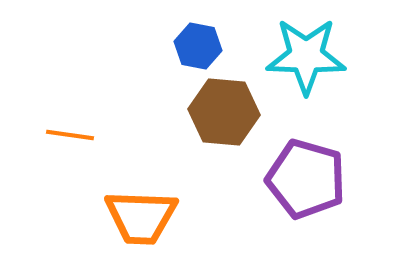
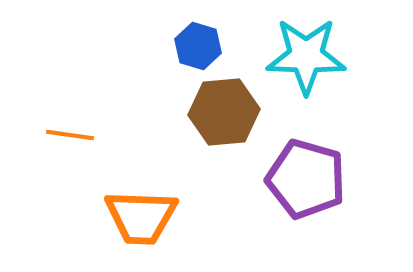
blue hexagon: rotated 6 degrees clockwise
brown hexagon: rotated 10 degrees counterclockwise
